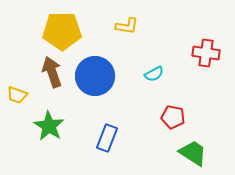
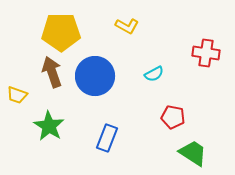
yellow L-shape: rotated 20 degrees clockwise
yellow pentagon: moved 1 px left, 1 px down
